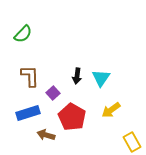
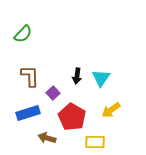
brown arrow: moved 1 px right, 3 px down
yellow rectangle: moved 37 px left; rotated 60 degrees counterclockwise
